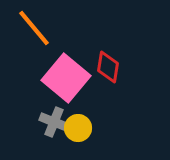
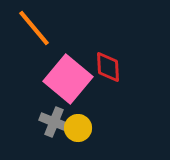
red diamond: rotated 12 degrees counterclockwise
pink square: moved 2 px right, 1 px down
